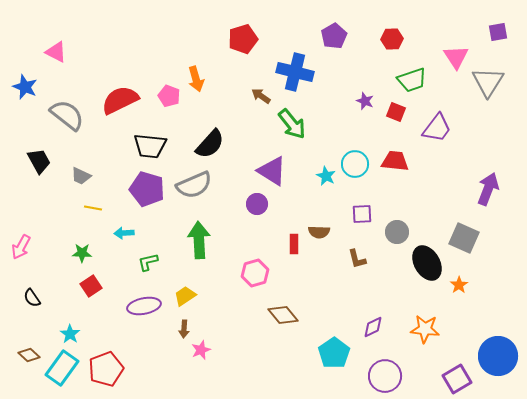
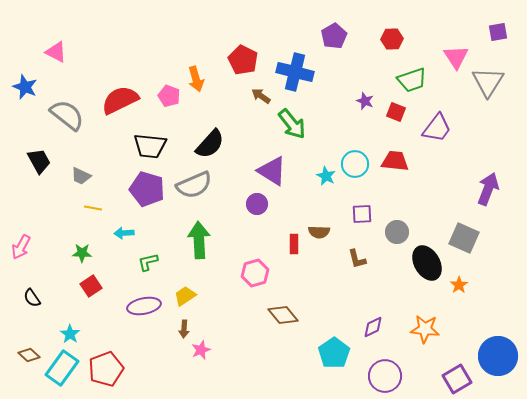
red pentagon at (243, 39): moved 21 px down; rotated 28 degrees counterclockwise
